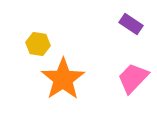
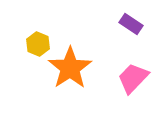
yellow hexagon: rotated 15 degrees clockwise
orange star: moved 7 px right, 11 px up
